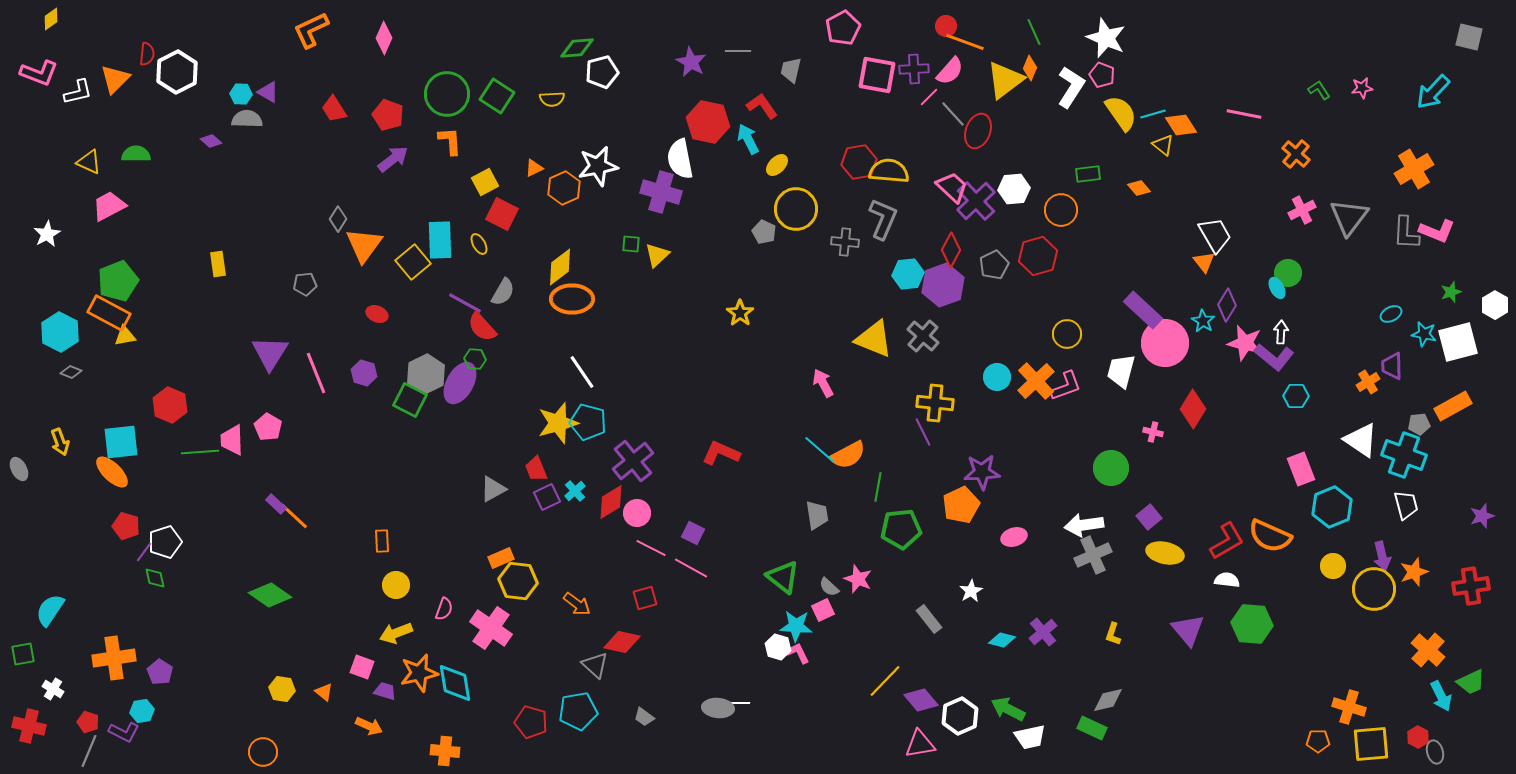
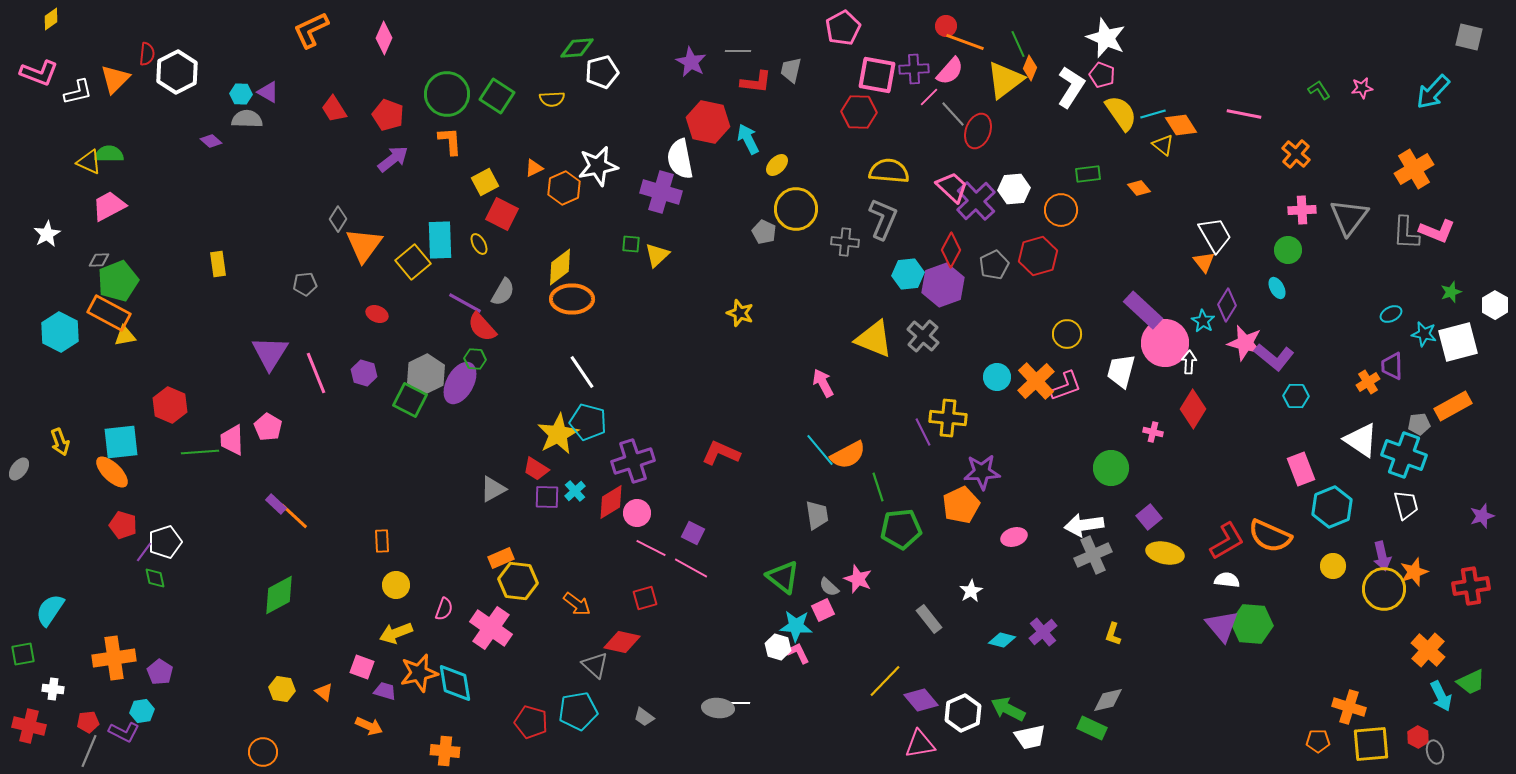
green line at (1034, 32): moved 16 px left, 12 px down
red L-shape at (762, 106): moved 6 px left, 24 px up; rotated 132 degrees clockwise
green semicircle at (136, 154): moved 27 px left
red hexagon at (859, 162): moved 50 px up; rotated 12 degrees clockwise
pink cross at (1302, 210): rotated 24 degrees clockwise
green circle at (1288, 273): moved 23 px up
yellow star at (740, 313): rotated 16 degrees counterclockwise
white arrow at (1281, 332): moved 92 px left, 30 px down
gray diamond at (71, 372): moved 28 px right, 112 px up; rotated 25 degrees counterclockwise
yellow cross at (935, 403): moved 13 px right, 15 px down
yellow star at (558, 423): moved 11 px down; rotated 12 degrees counterclockwise
cyan line at (820, 450): rotated 9 degrees clockwise
purple cross at (633, 461): rotated 21 degrees clockwise
gray ellipse at (19, 469): rotated 65 degrees clockwise
red trapezoid at (536, 469): rotated 36 degrees counterclockwise
green line at (878, 487): rotated 28 degrees counterclockwise
purple square at (547, 497): rotated 28 degrees clockwise
red pentagon at (126, 526): moved 3 px left, 1 px up
yellow circle at (1374, 589): moved 10 px right
green diamond at (270, 595): moved 9 px right; rotated 63 degrees counterclockwise
purple triangle at (1188, 630): moved 34 px right, 4 px up
white cross at (53, 689): rotated 25 degrees counterclockwise
white hexagon at (960, 716): moved 3 px right, 3 px up
red pentagon at (88, 722): rotated 25 degrees counterclockwise
